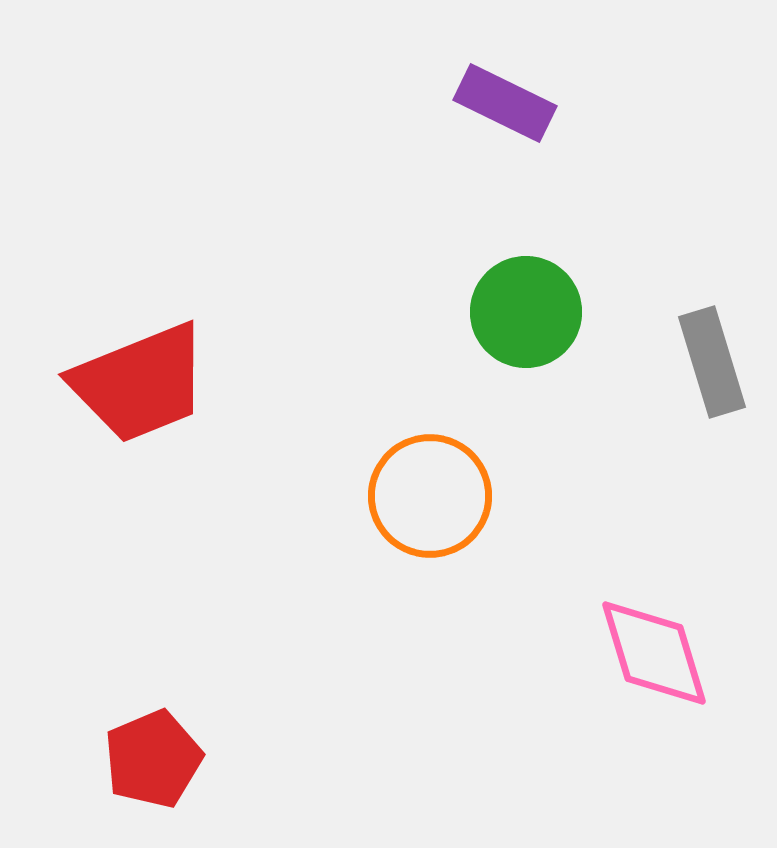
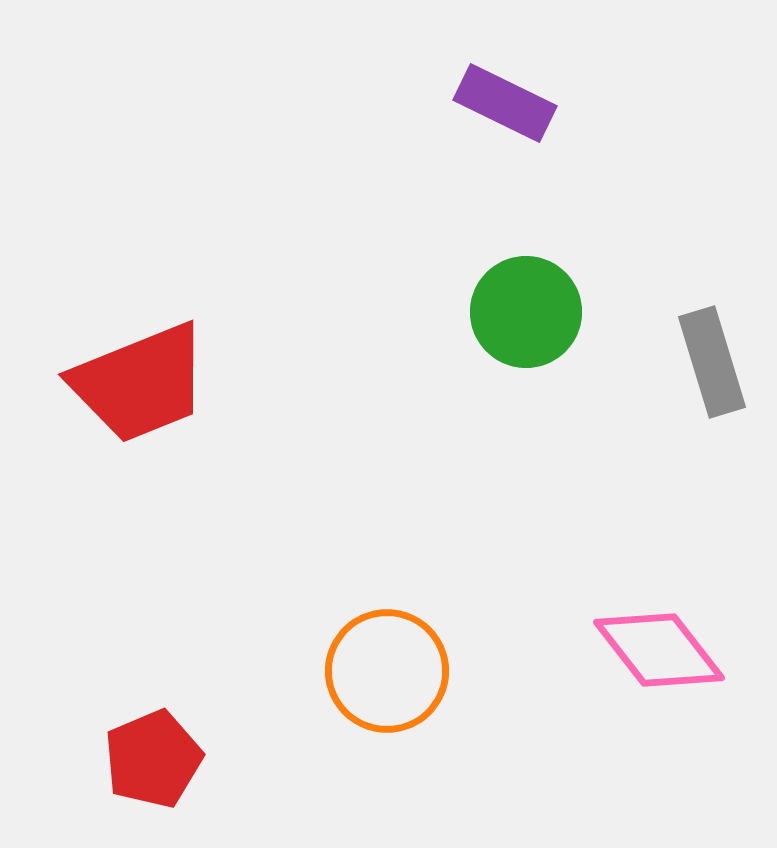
orange circle: moved 43 px left, 175 px down
pink diamond: moved 5 px right, 3 px up; rotated 21 degrees counterclockwise
